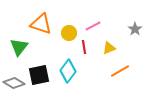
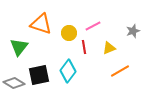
gray star: moved 2 px left, 2 px down; rotated 16 degrees clockwise
